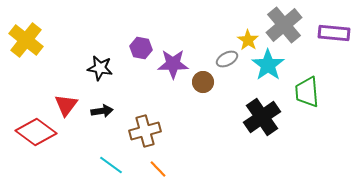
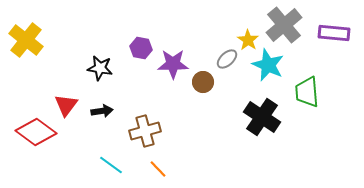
gray ellipse: rotated 15 degrees counterclockwise
cyan star: rotated 12 degrees counterclockwise
black cross: rotated 21 degrees counterclockwise
